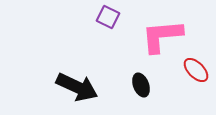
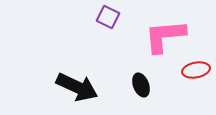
pink L-shape: moved 3 px right
red ellipse: rotated 56 degrees counterclockwise
